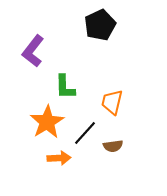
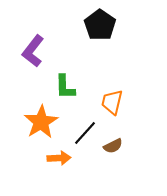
black pentagon: rotated 12 degrees counterclockwise
orange star: moved 6 px left
brown semicircle: rotated 18 degrees counterclockwise
